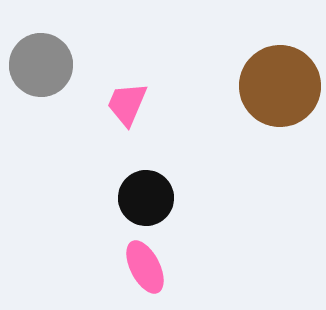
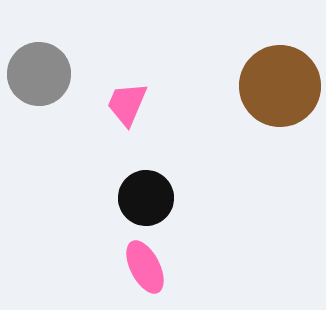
gray circle: moved 2 px left, 9 px down
